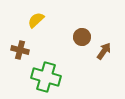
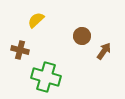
brown circle: moved 1 px up
